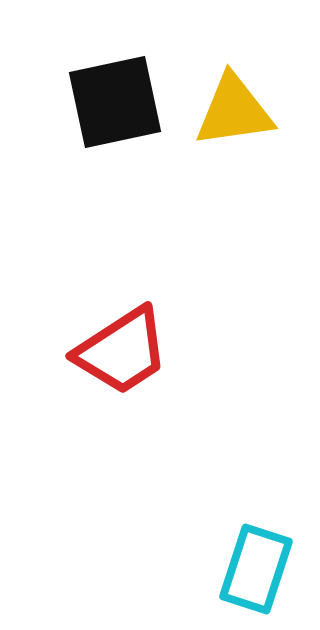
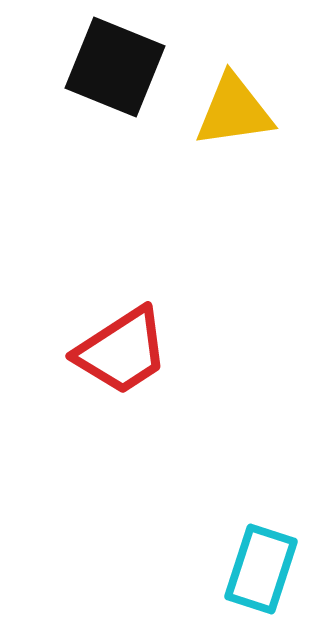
black square: moved 35 px up; rotated 34 degrees clockwise
cyan rectangle: moved 5 px right
